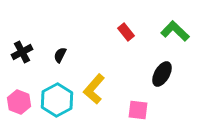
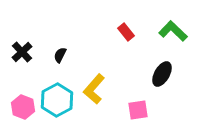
green L-shape: moved 2 px left
black cross: rotated 15 degrees counterclockwise
pink hexagon: moved 4 px right, 5 px down
pink square: rotated 15 degrees counterclockwise
